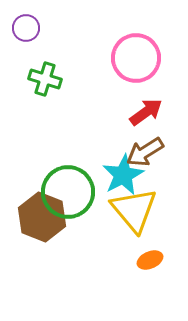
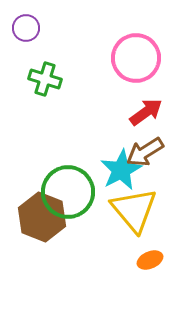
cyan star: moved 2 px left, 5 px up
